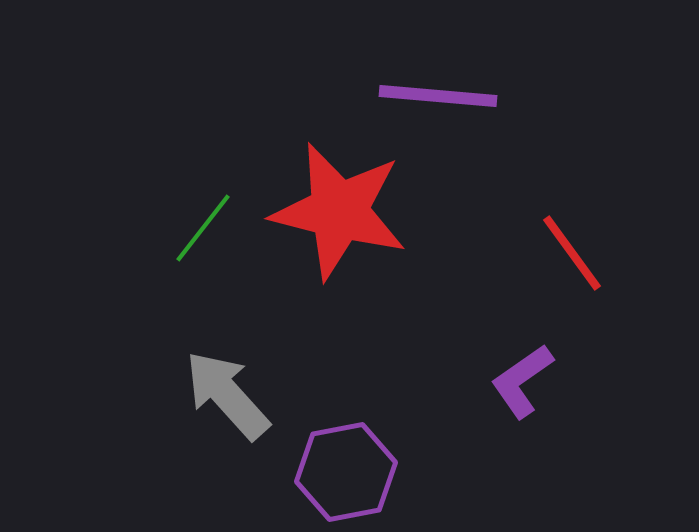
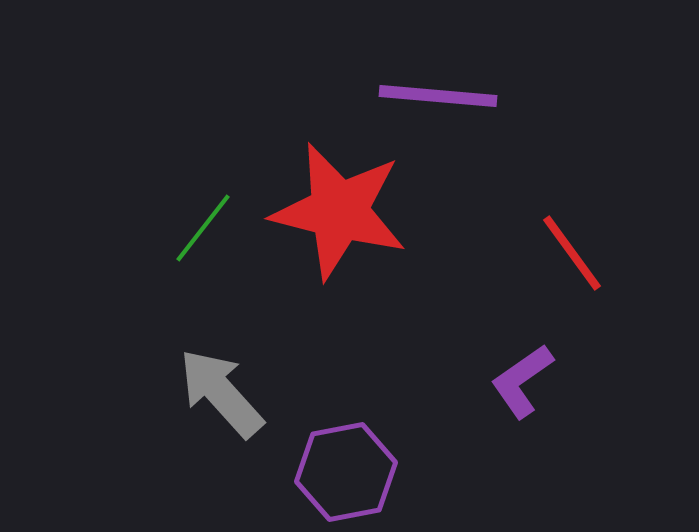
gray arrow: moved 6 px left, 2 px up
